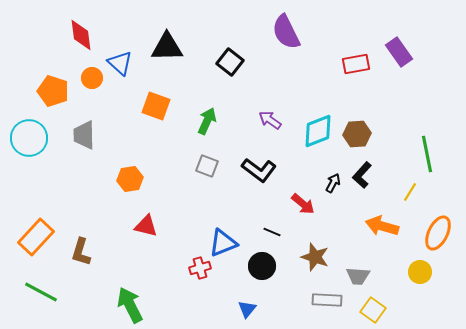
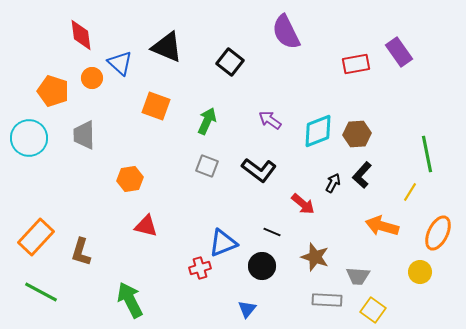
black triangle at (167, 47): rotated 24 degrees clockwise
green arrow at (130, 305): moved 5 px up
